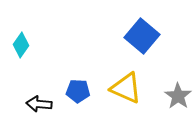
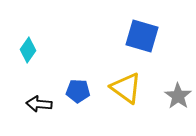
blue square: rotated 24 degrees counterclockwise
cyan diamond: moved 7 px right, 5 px down
yellow triangle: rotated 12 degrees clockwise
